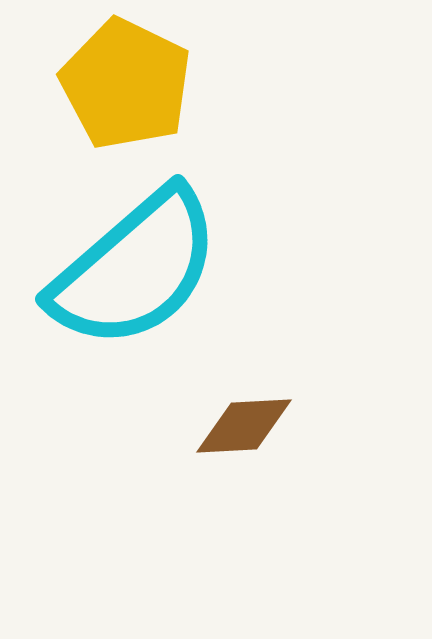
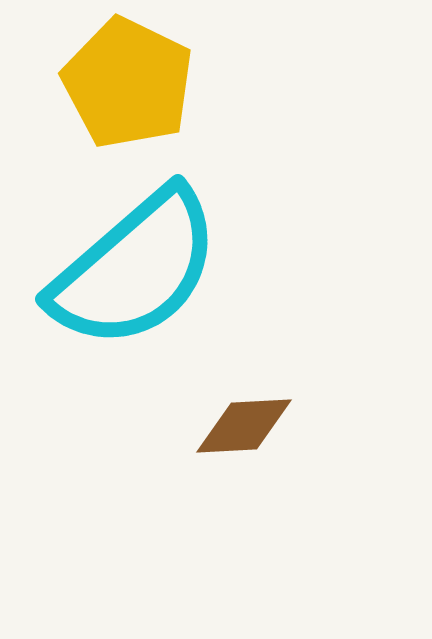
yellow pentagon: moved 2 px right, 1 px up
